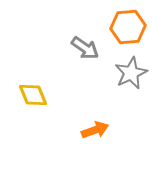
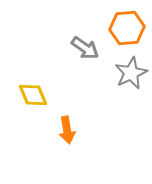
orange hexagon: moved 1 px left, 1 px down
orange arrow: moved 28 px left; rotated 100 degrees clockwise
